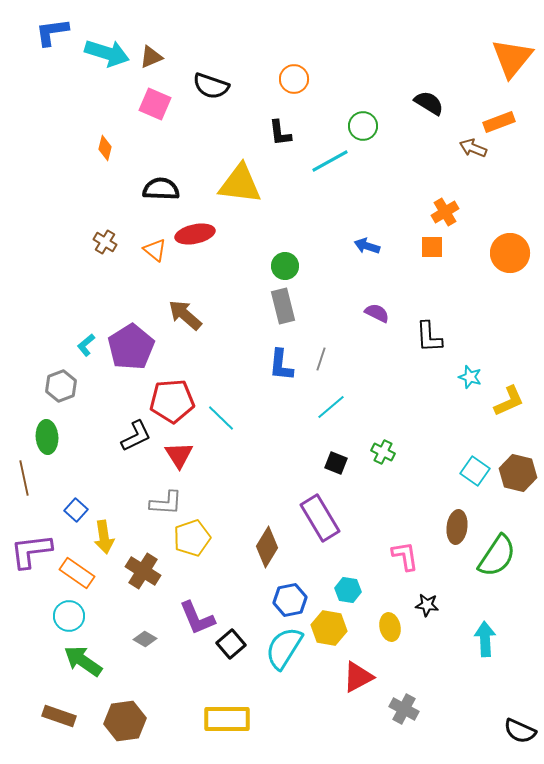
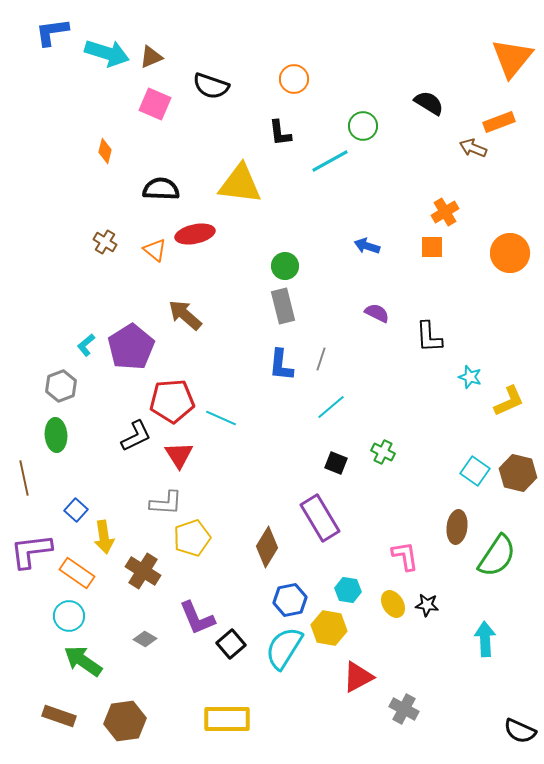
orange diamond at (105, 148): moved 3 px down
cyan line at (221, 418): rotated 20 degrees counterclockwise
green ellipse at (47, 437): moved 9 px right, 2 px up
yellow ellipse at (390, 627): moved 3 px right, 23 px up; rotated 20 degrees counterclockwise
